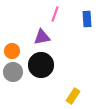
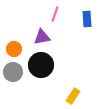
orange circle: moved 2 px right, 2 px up
